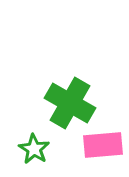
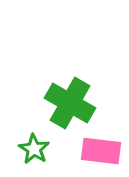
pink rectangle: moved 2 px left, 6 px down; rotated 12 degrees clockwise
